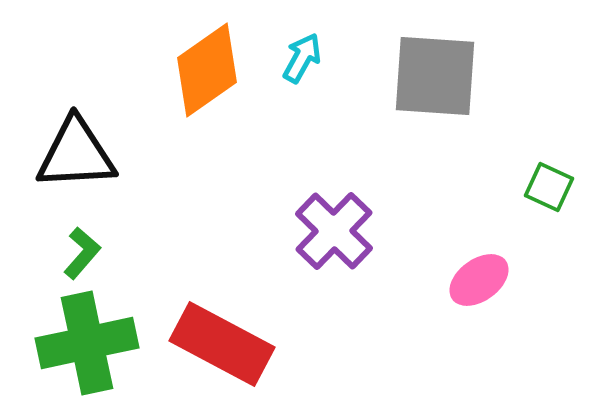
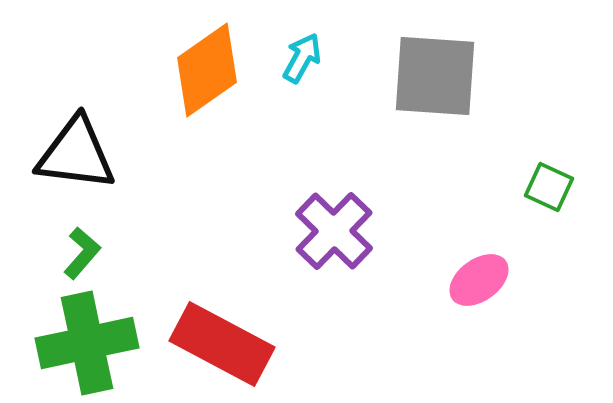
black triangle: rotated 10 degrees clockwise
